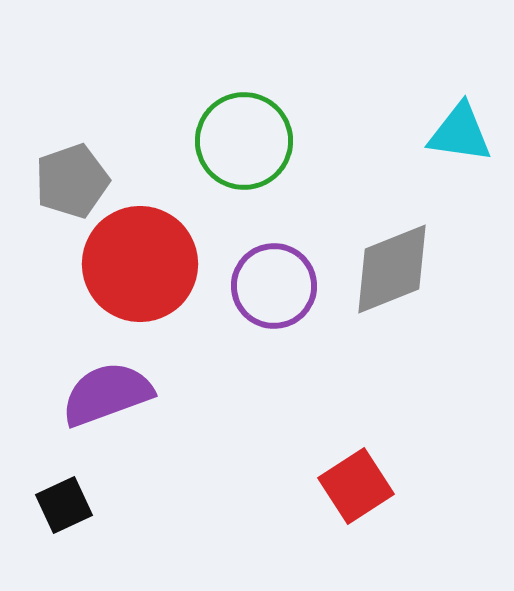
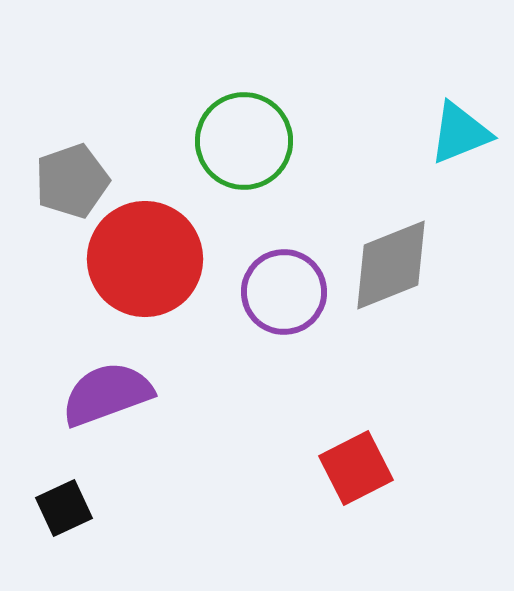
cyan triangle: rotated 30 degrees counterclockwise
red circle: moved 5 px right, 5 px up
gray diamond: moved 1 px left, 4 px up
purple circle: moved 10 px right, 6 px down
red square: moved 18 px up; rotated 6 degrees clockwise
black square: moved 3 px down
